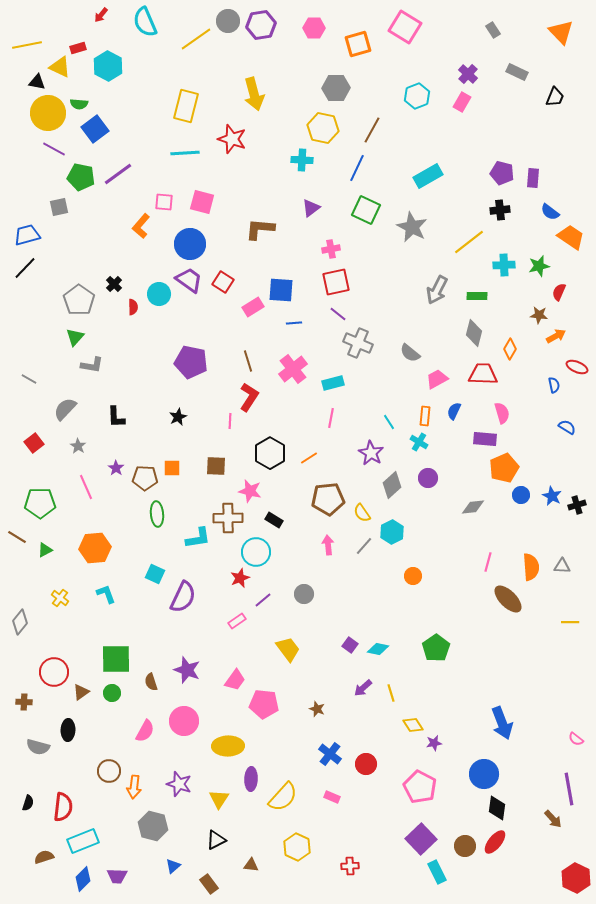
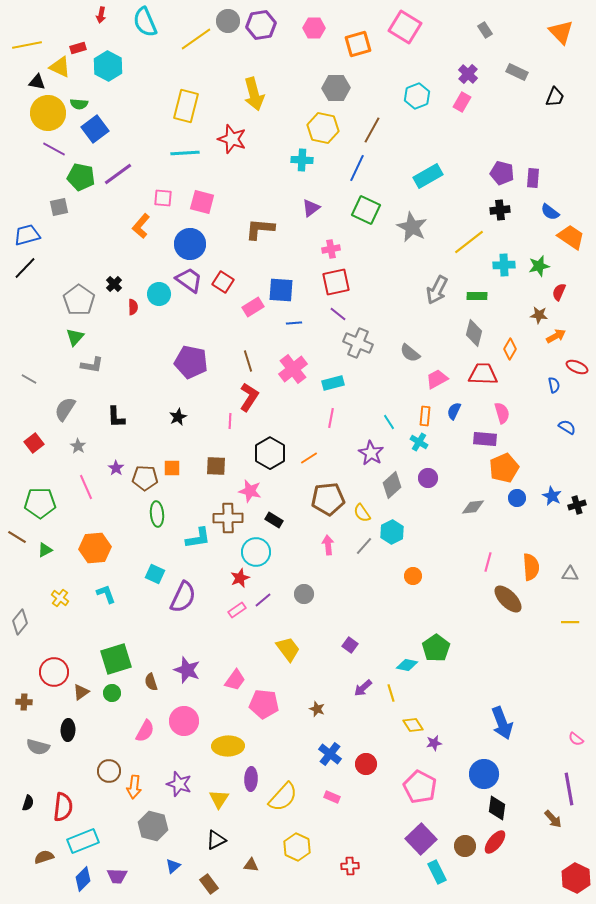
red arrow at (101, 15): rotated 28 degrees counterclockwise
gray rectangle at (493, 30): moved 8 px left
pink square at (164, 202): moved 1 px left, 4 px up
gray semicircle at (65, 409): rotated 10 degrees counterclockwise
blue circle at (521, 495): moved 4 px left, 3 px down
gray triangle at (562, 566): moved 8 px right, 8 px down
pink rectangle at (237, 621): moved 11 px up
cyan diamond at (378, 649): moved 29 px right, 16 px down
green square at (116, 659): rotated 16 degrees counterclockwise
